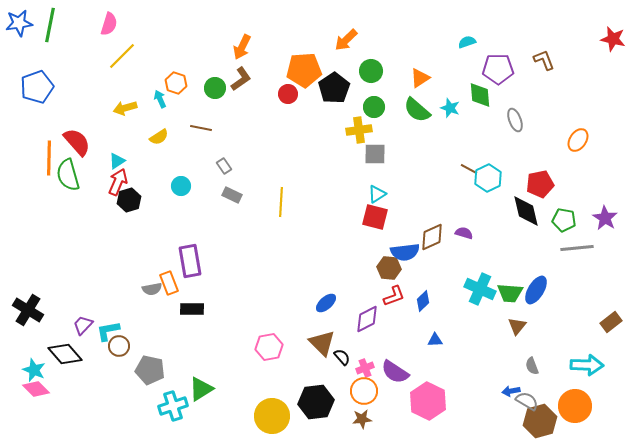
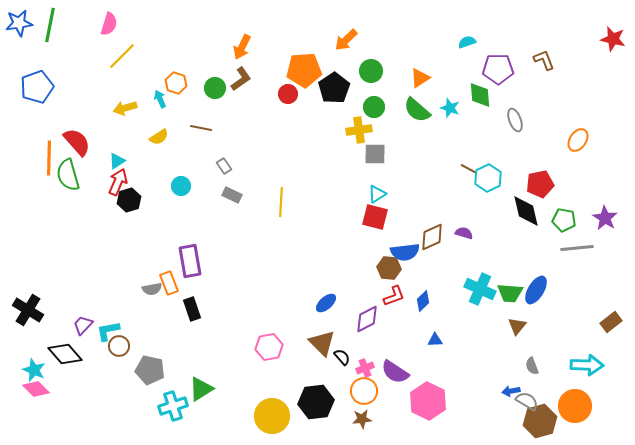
black rectangle at (192, 309): rotated 70 degrees clockwise
